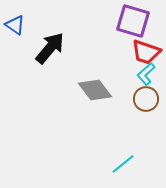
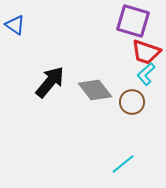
black arrow: moved 34 px down
brown circle: moved 14 px left, 3 px down
